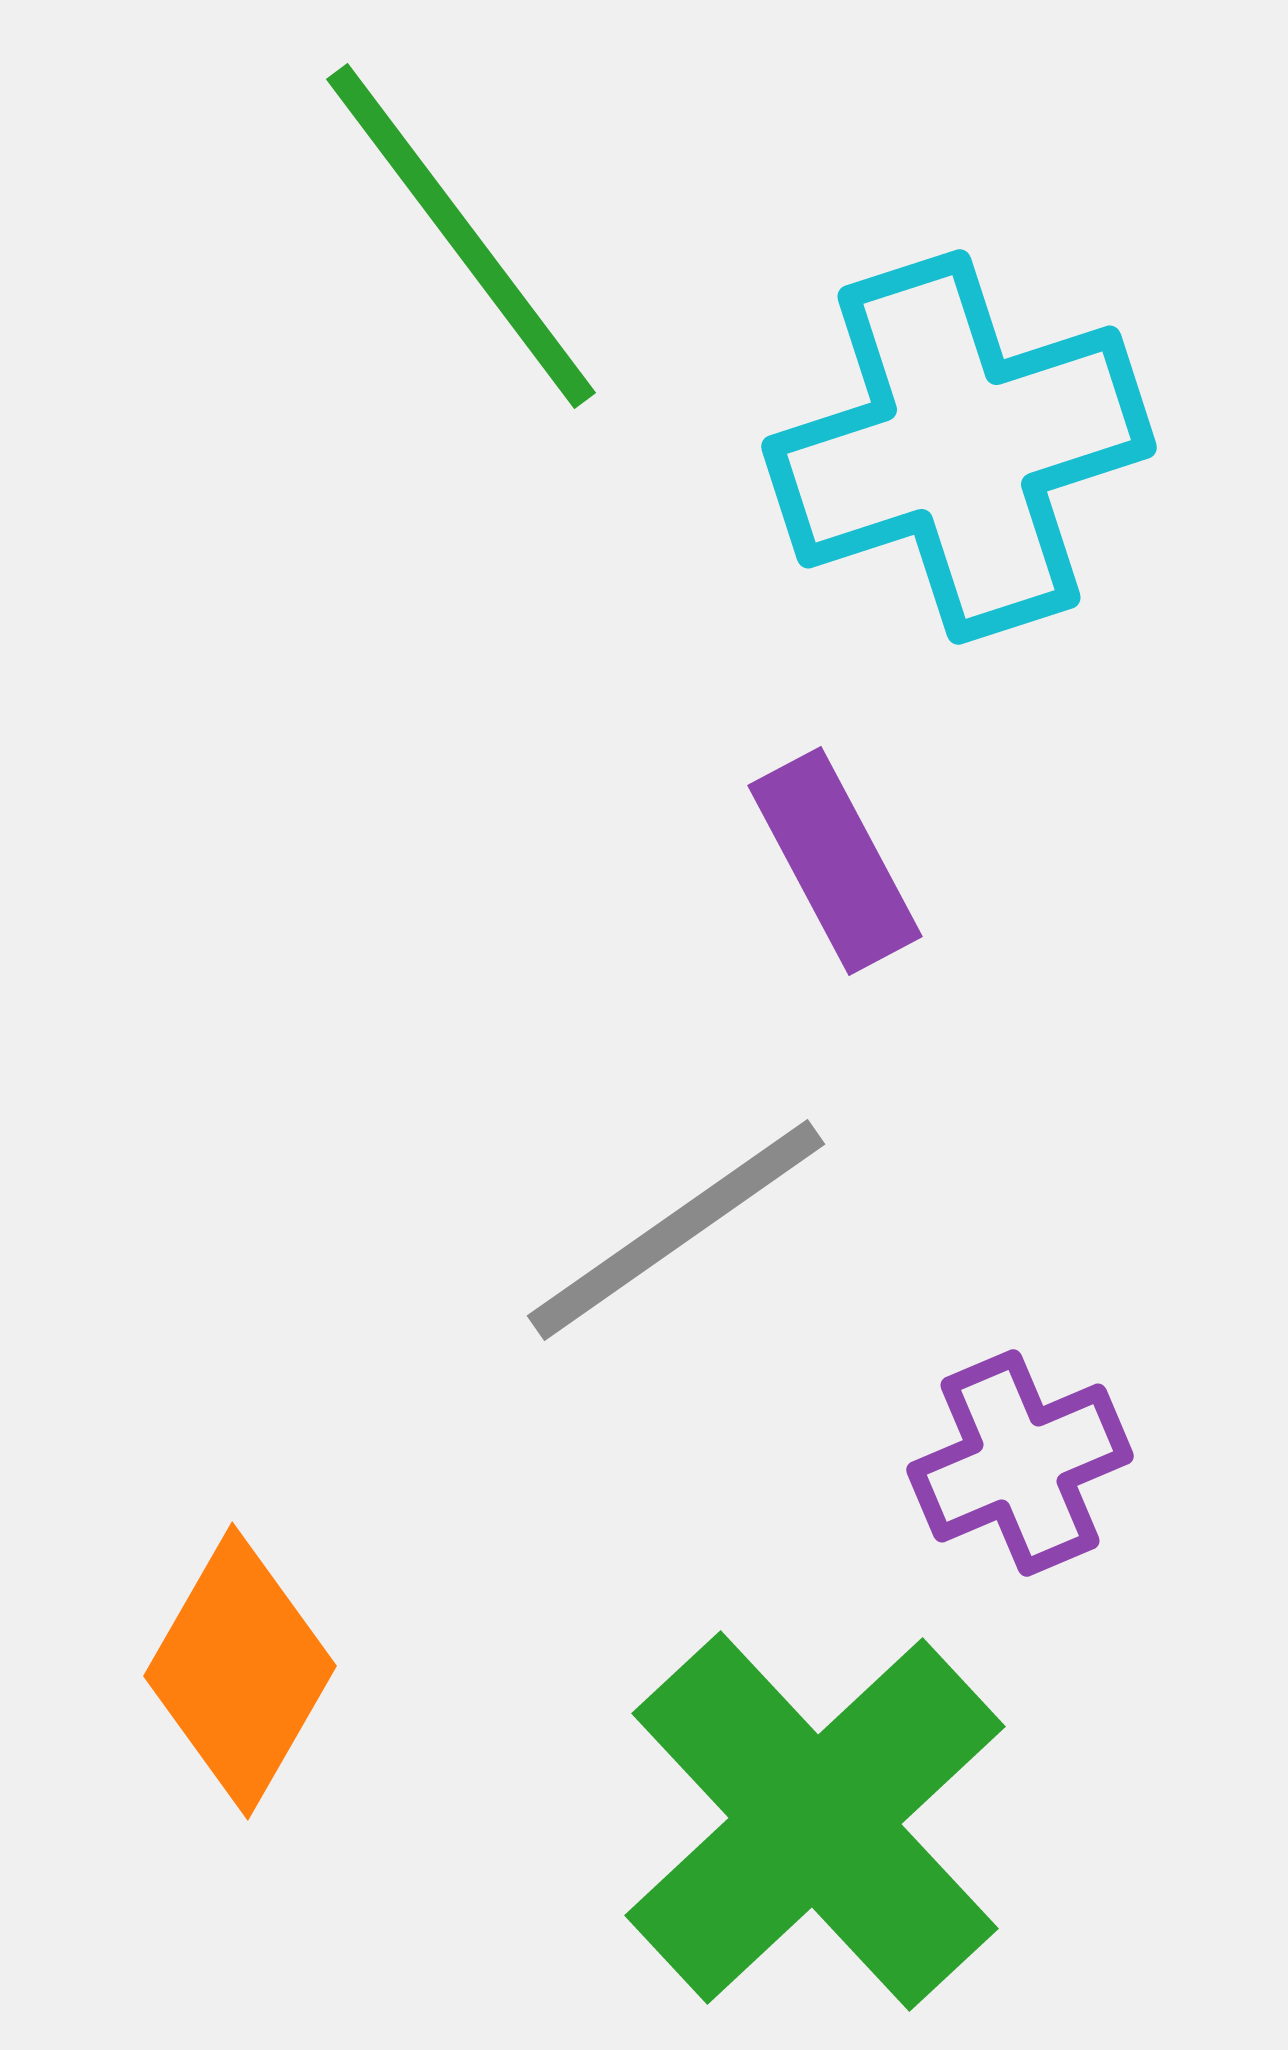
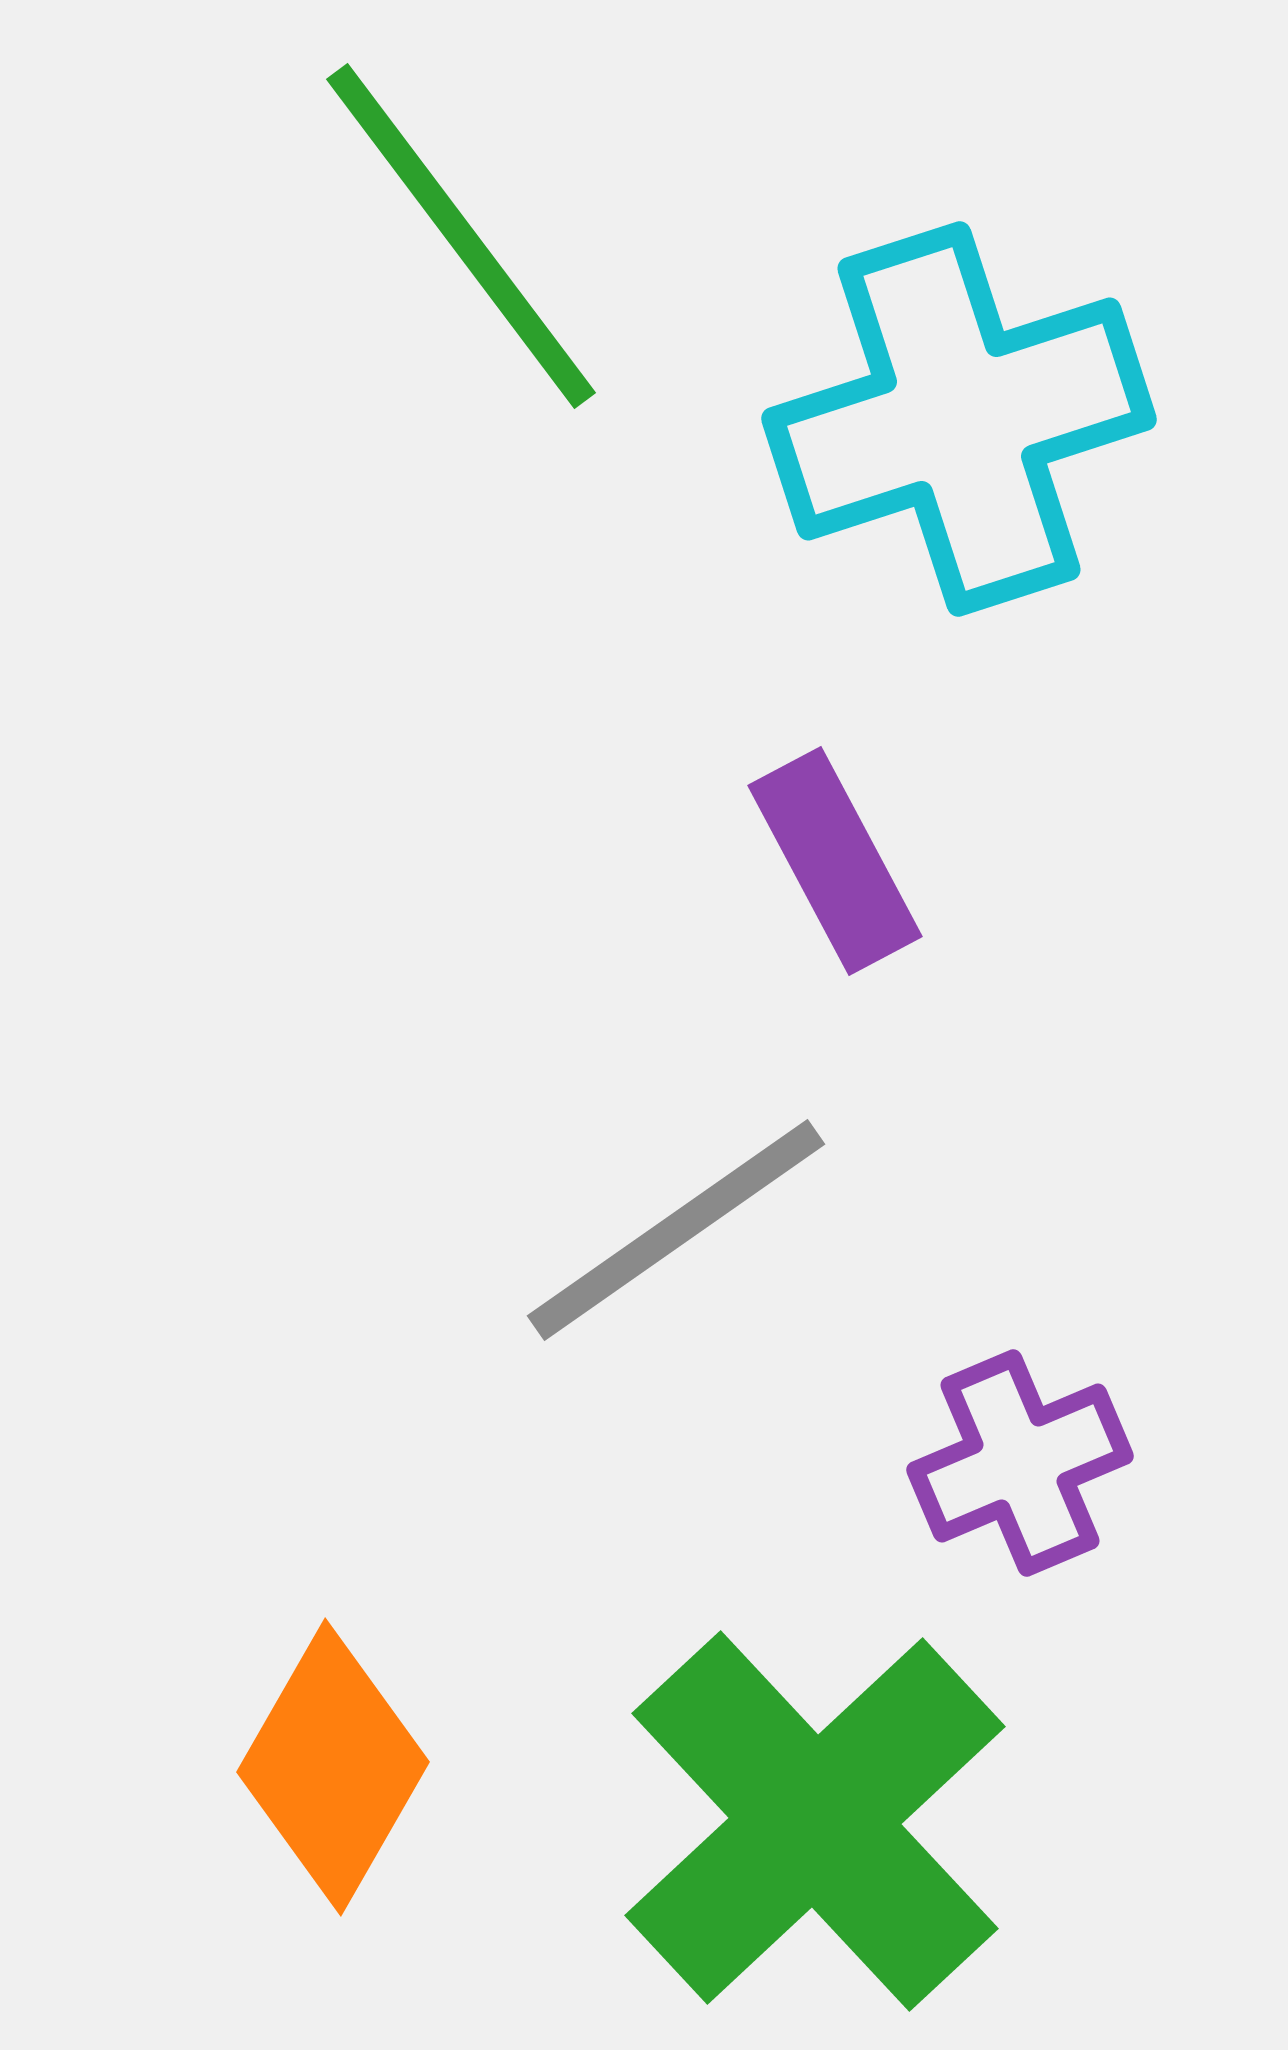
cyan cross: moved 28 px up
orange diamond: moved 93 px right, 96 px down
